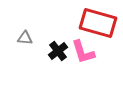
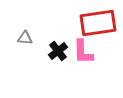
red rectangle: rotated 24 degrees counterclockwise
pink L-shape: rotated 16 degrees clockwise
